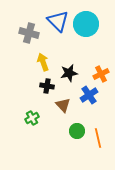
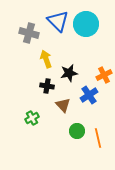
yellow arrow: moved 3 px right, 3 px up
orange cross: moved 3 px right, 1 px down
